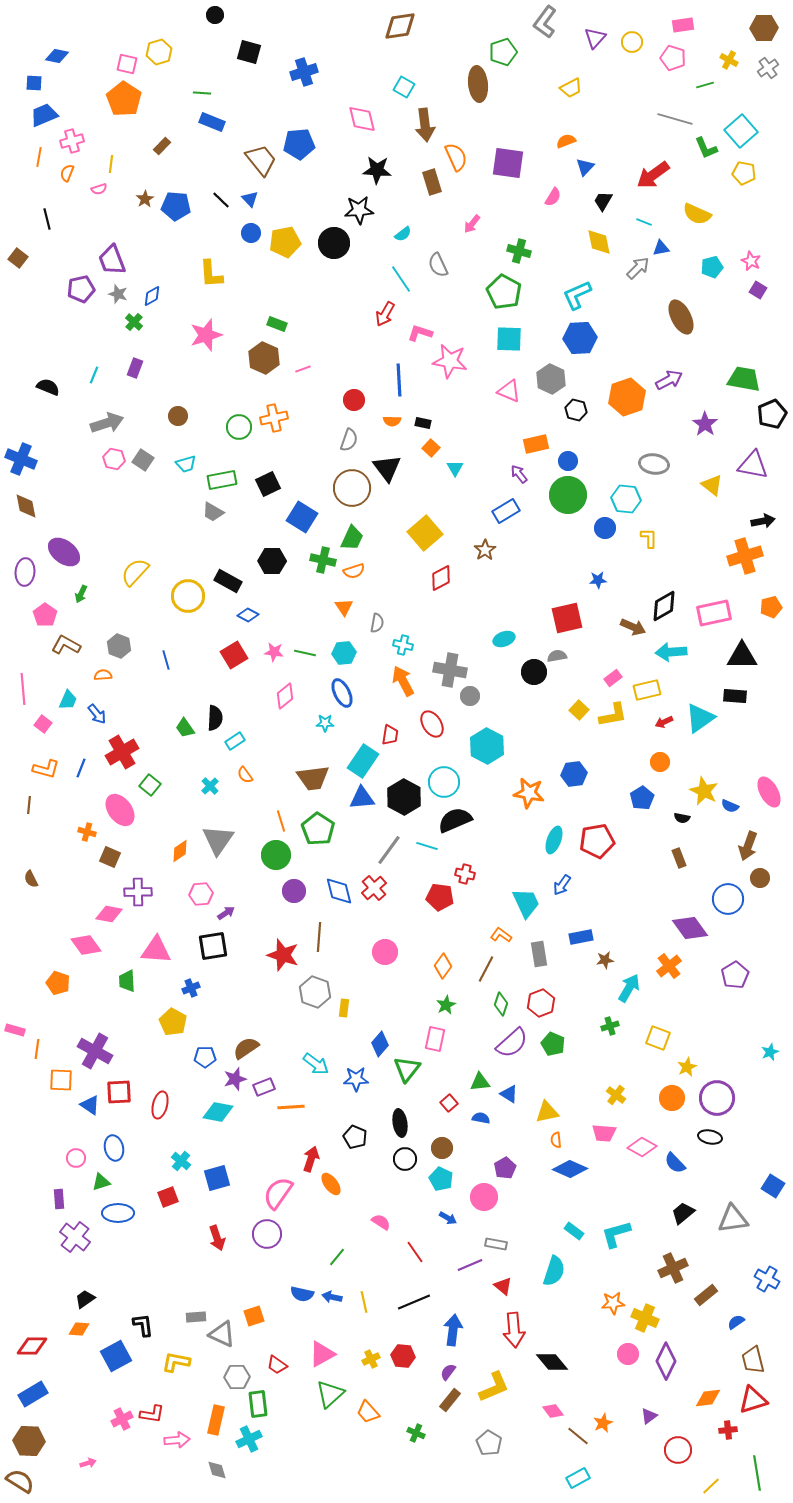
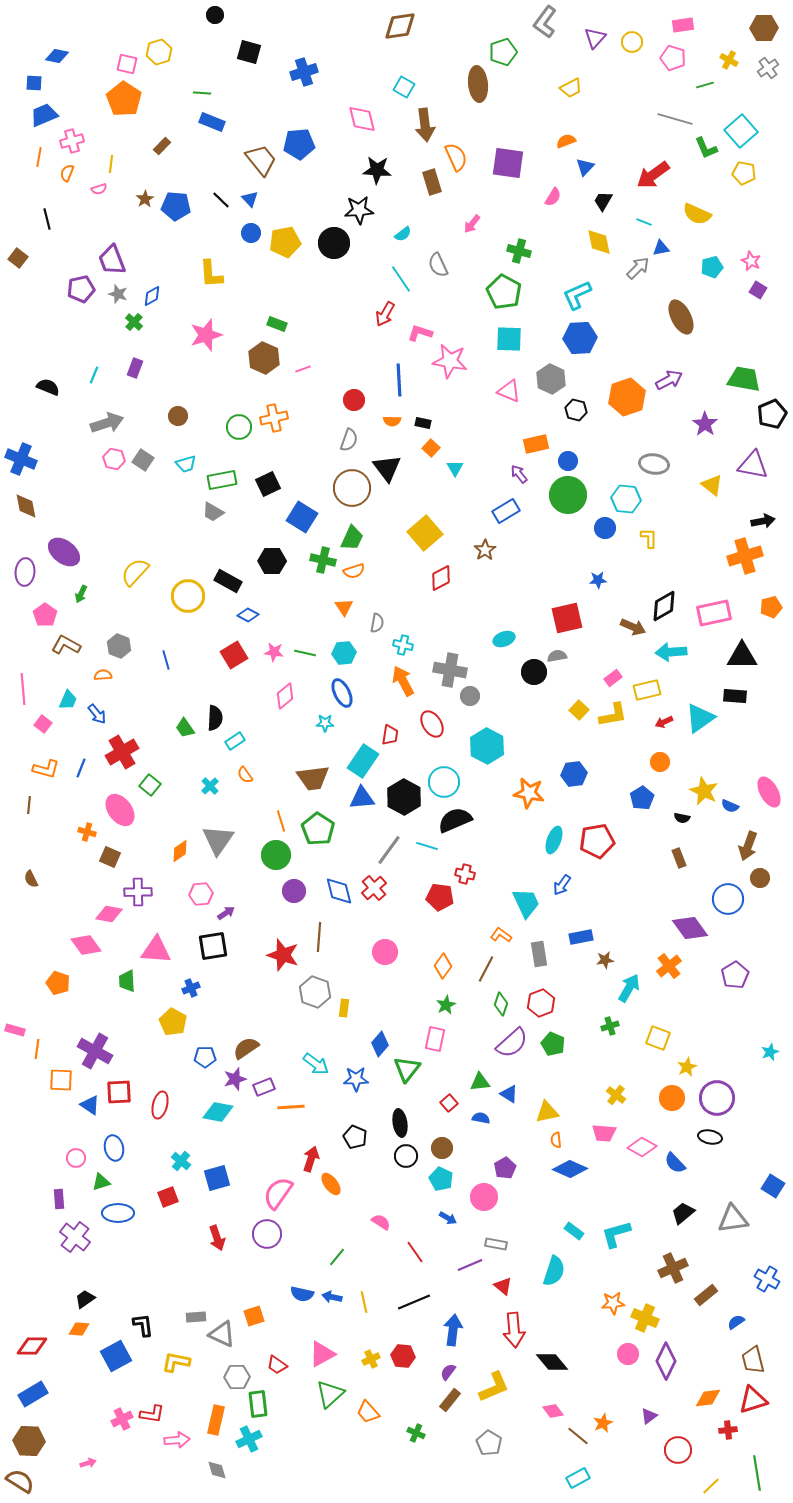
black circle at (405, 1159): moved 1 px right, 3 px up
